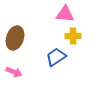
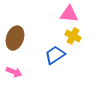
pink triangle: moved 4 px right
yellow cross: rotated 28 degrees clockwise
blue trapezoid: moved 1 px left, 2 px up
